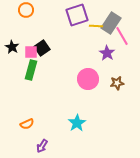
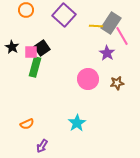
purple square: moved 13 px left; rotated 30 degrees counterclockwise
green rectangle: moved 4 px right, 3 px up
